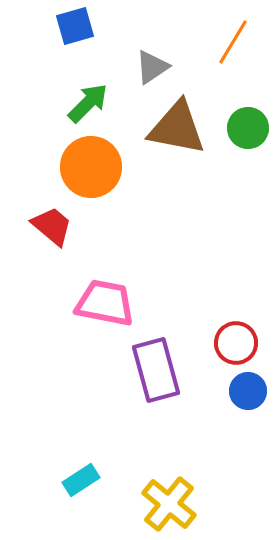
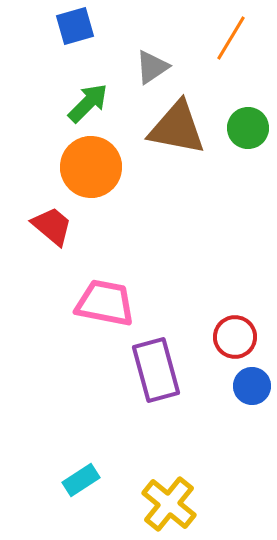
orange line: moved 2 px left, 4 px up
red circle: moved 1 px left, 6 px up
blue circle: moved 4 px right, 5 px up
